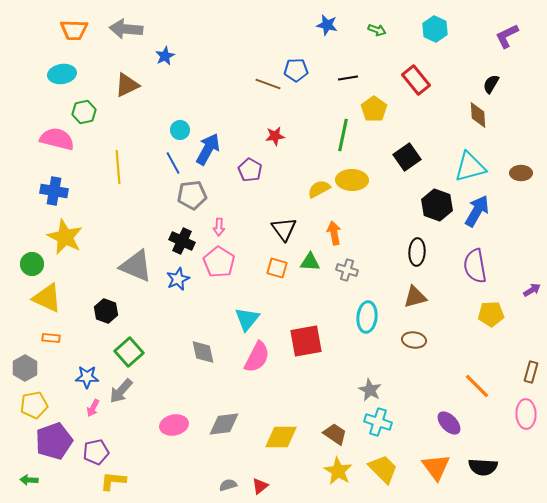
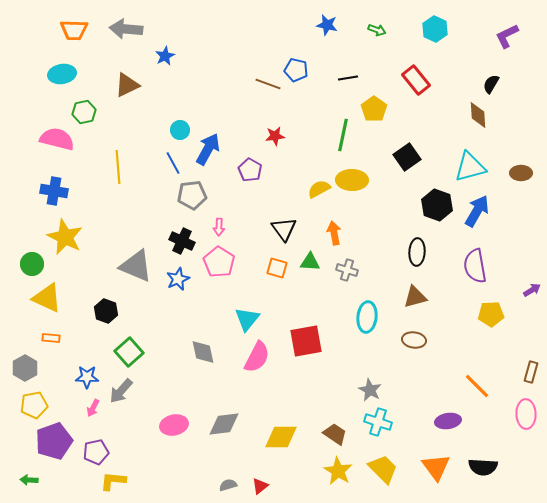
blue pentagon at (296, 70): rotated 15 degrees clockwise
purple ellipse at (449, 423): moved 1 px left, 2 px up; rotated 55 degrees counterclockwise
